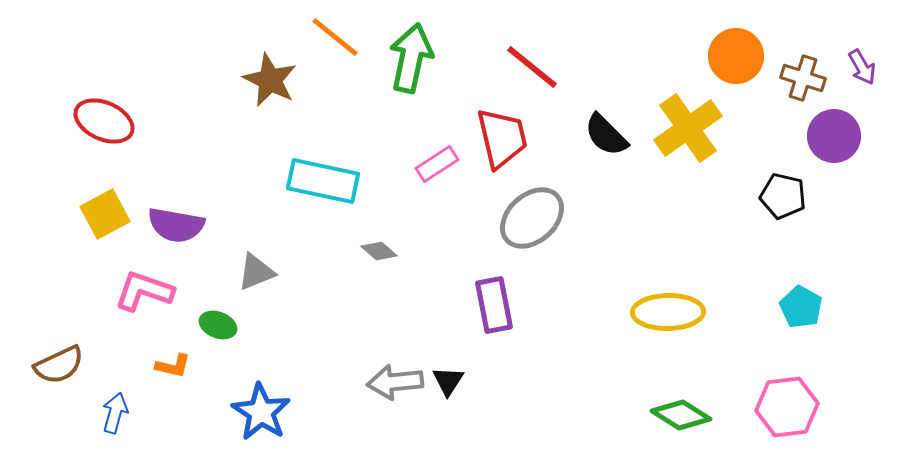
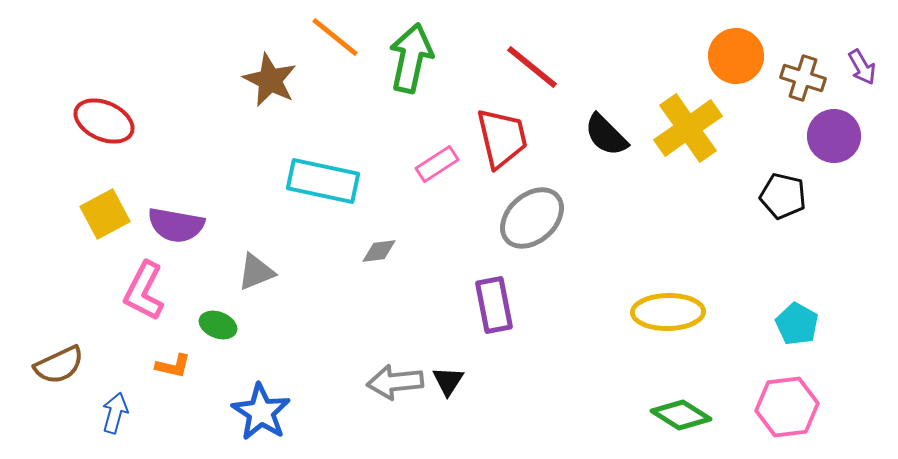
gray diamond: rotated 48 degrees counterclockwise
pink L-shape: rotated 82 degrees counterclockwise
cyan pentagon: moved 4 px left, 17 px down
